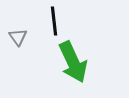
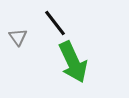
black line: moved 1 px right, 2 px down; rotated 32 degrees counterclockwise
